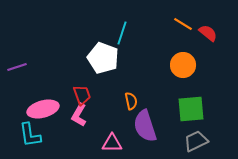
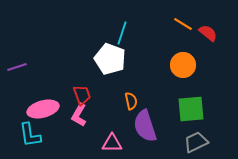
white pentagon: moved 7 px right, 1 px down
gray trapezoid: moved 1 px down
